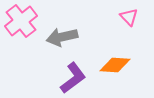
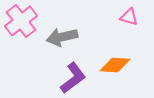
pink triangle: rotated 30 degrees counterclockwise
